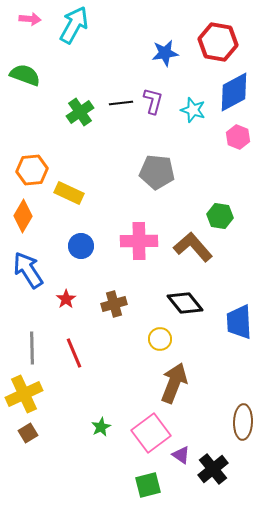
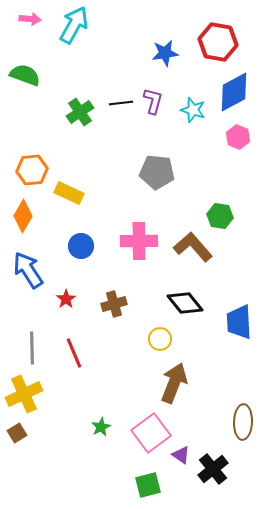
brown square: moved 11 px left
